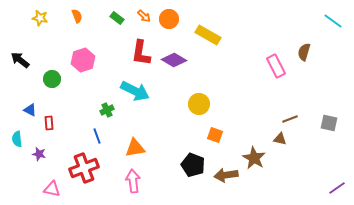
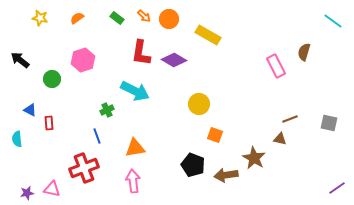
orange semicircle: moved 2 px down; rotated 104 degrees counterclockwise
purple star: moved 12 px left, 39 px down; rotated 24 degrees counterclockwise
